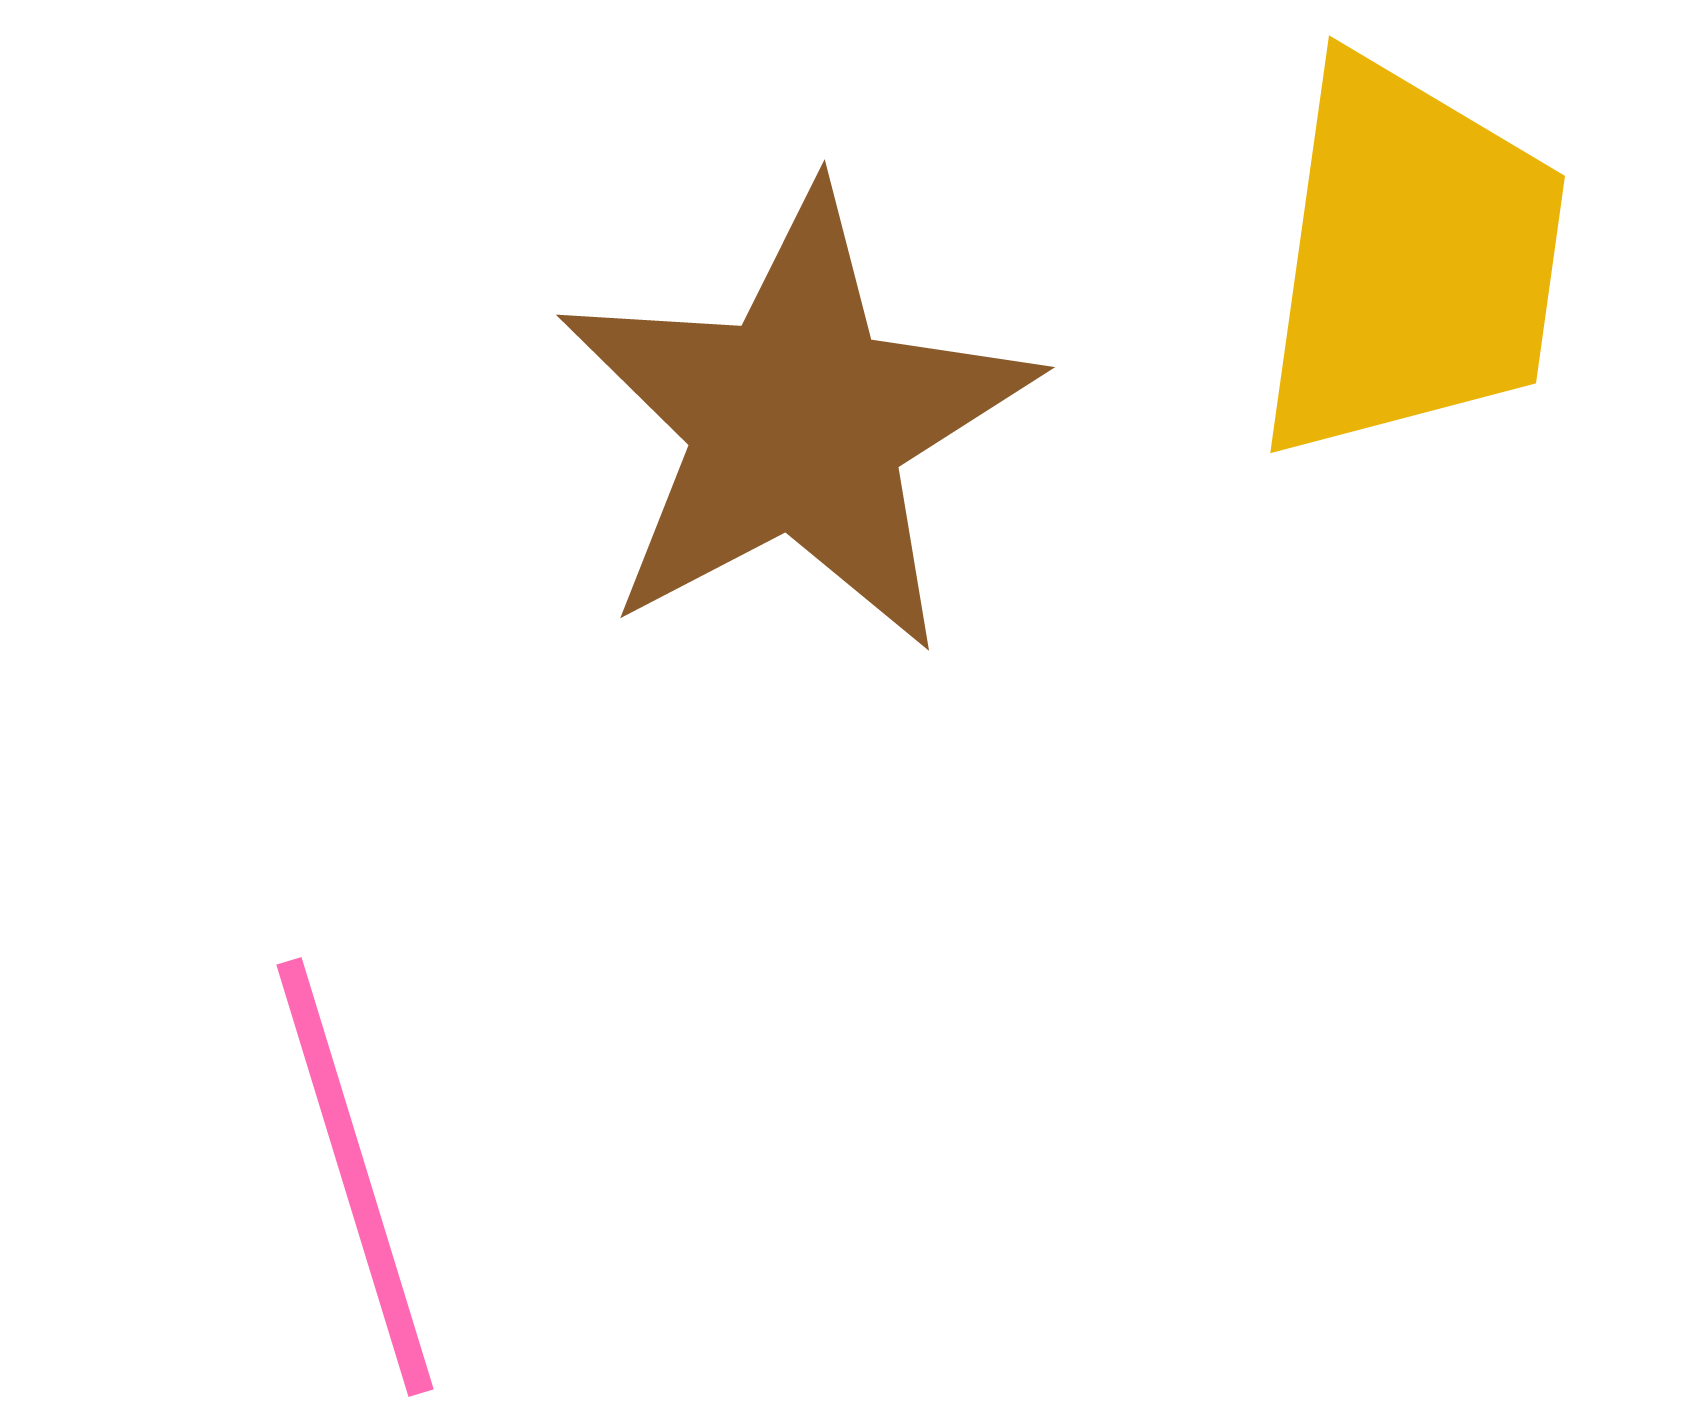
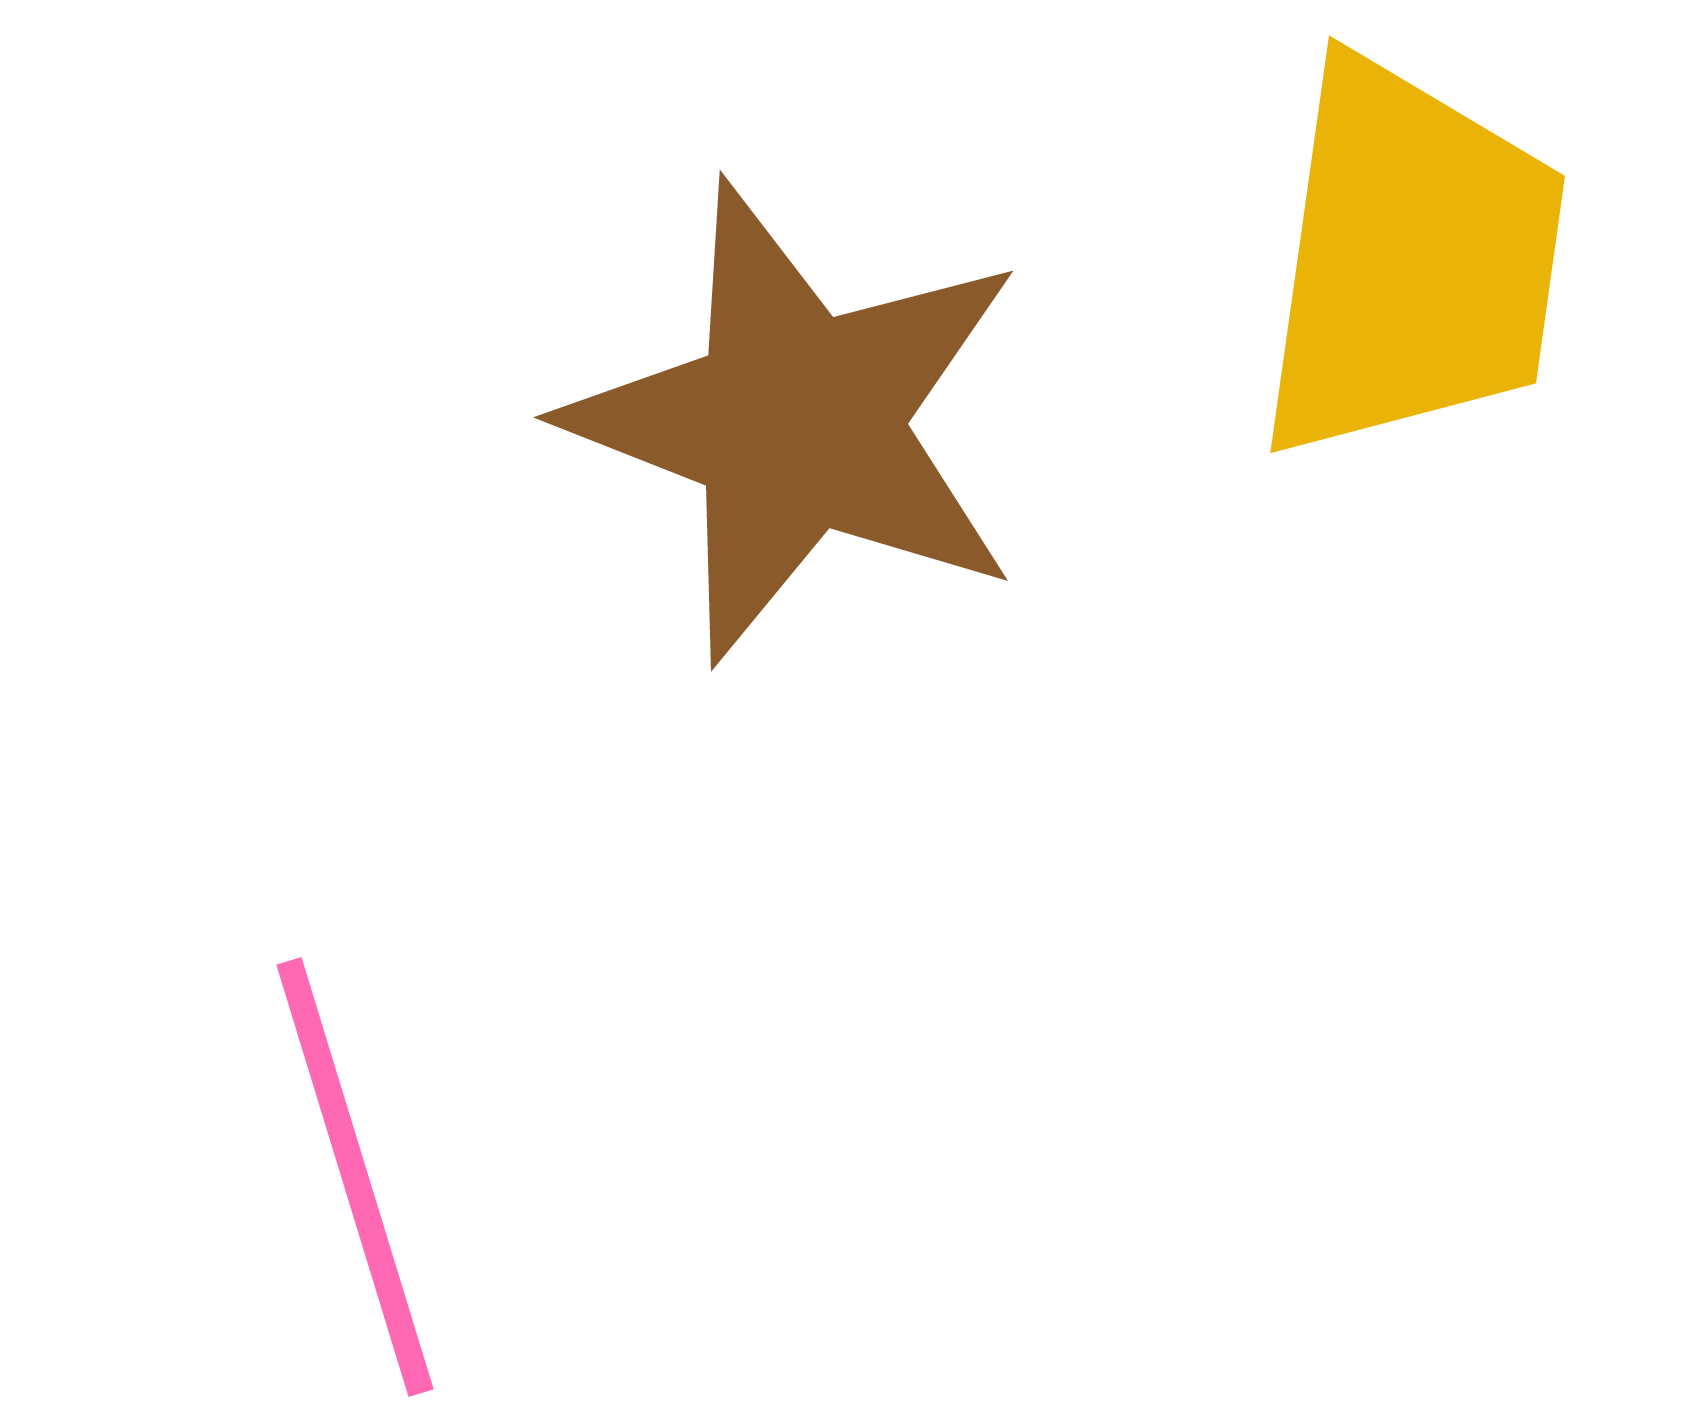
brown star: rotated 23 degrees counterclockwise
